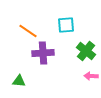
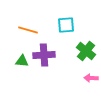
orange line: moved 1 px up; rotated 18 degrees counterclockwise
purple cross: moved 1 px right, 2 px down
pink arrow: moved 2 px down
green triangle: moved 3 px right, 20 px up
